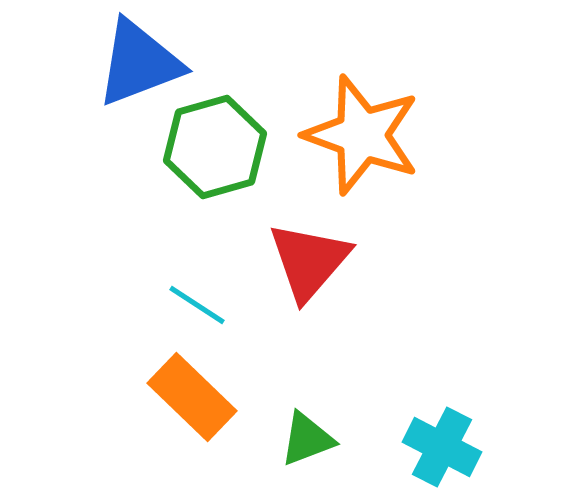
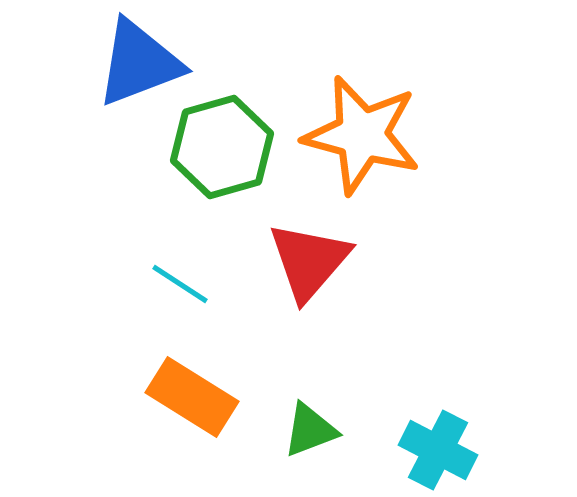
orange star: rotated 5 degrees counterclockwise
green hexagon: moved 7 px right
cyan line: moved 17 px left, 21 px up
orange rectangle: rotated 12 degrees counterclockwise
green triangle: moved 3 px right, 9 px up
cyan cross: moved 4 px left, 3 px down
